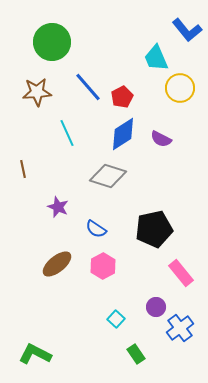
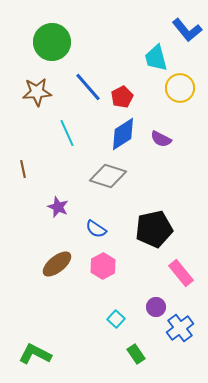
cyan trapezoid: rotated 8 degrees clockwise
